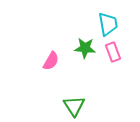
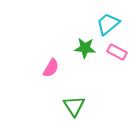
cyan trapezoid: rotated 120 degrees counterclockwise
pink rectangle: moved 4 px right; rotated 42 degrees counterclockwise
pink semicircle: moved 7 px down
